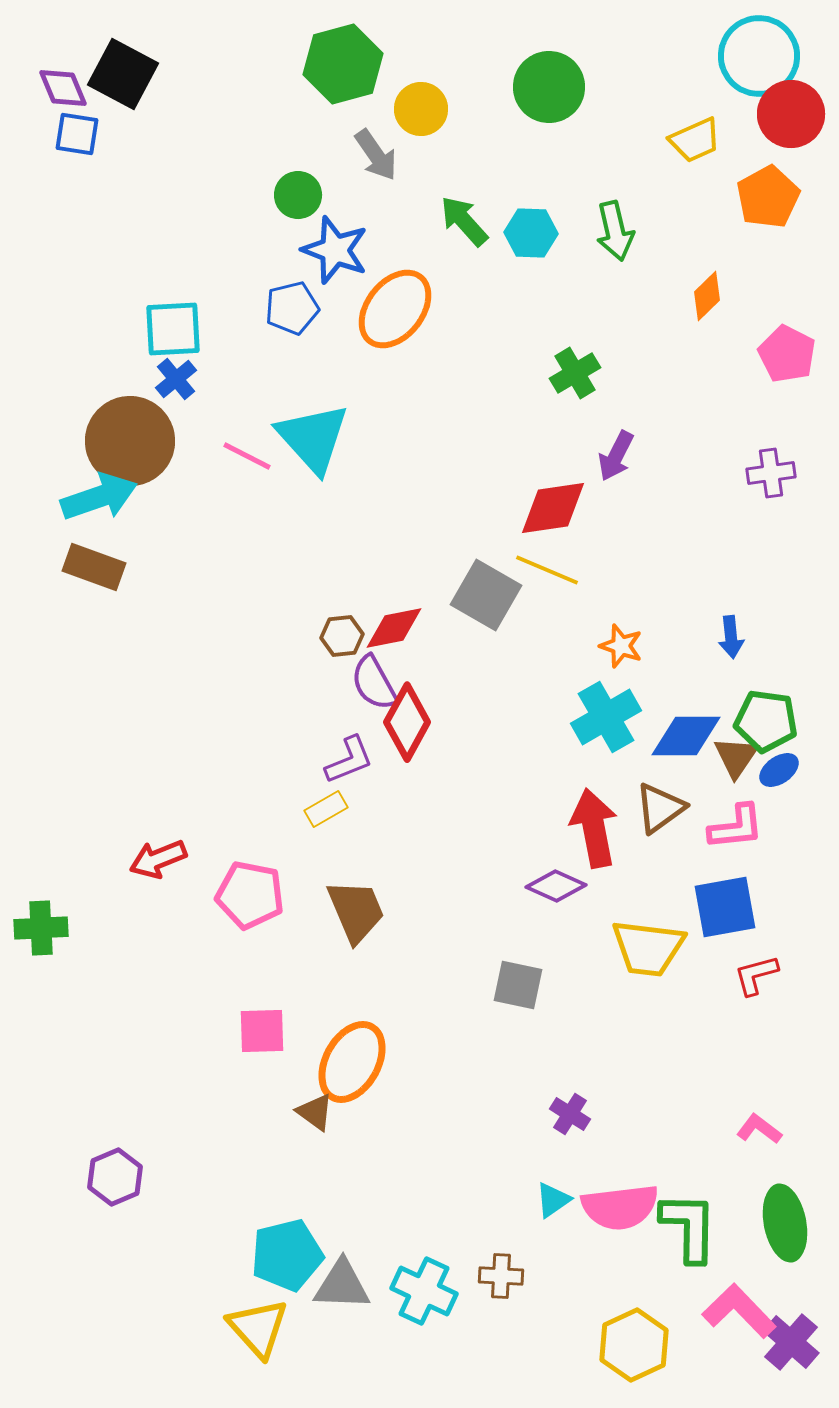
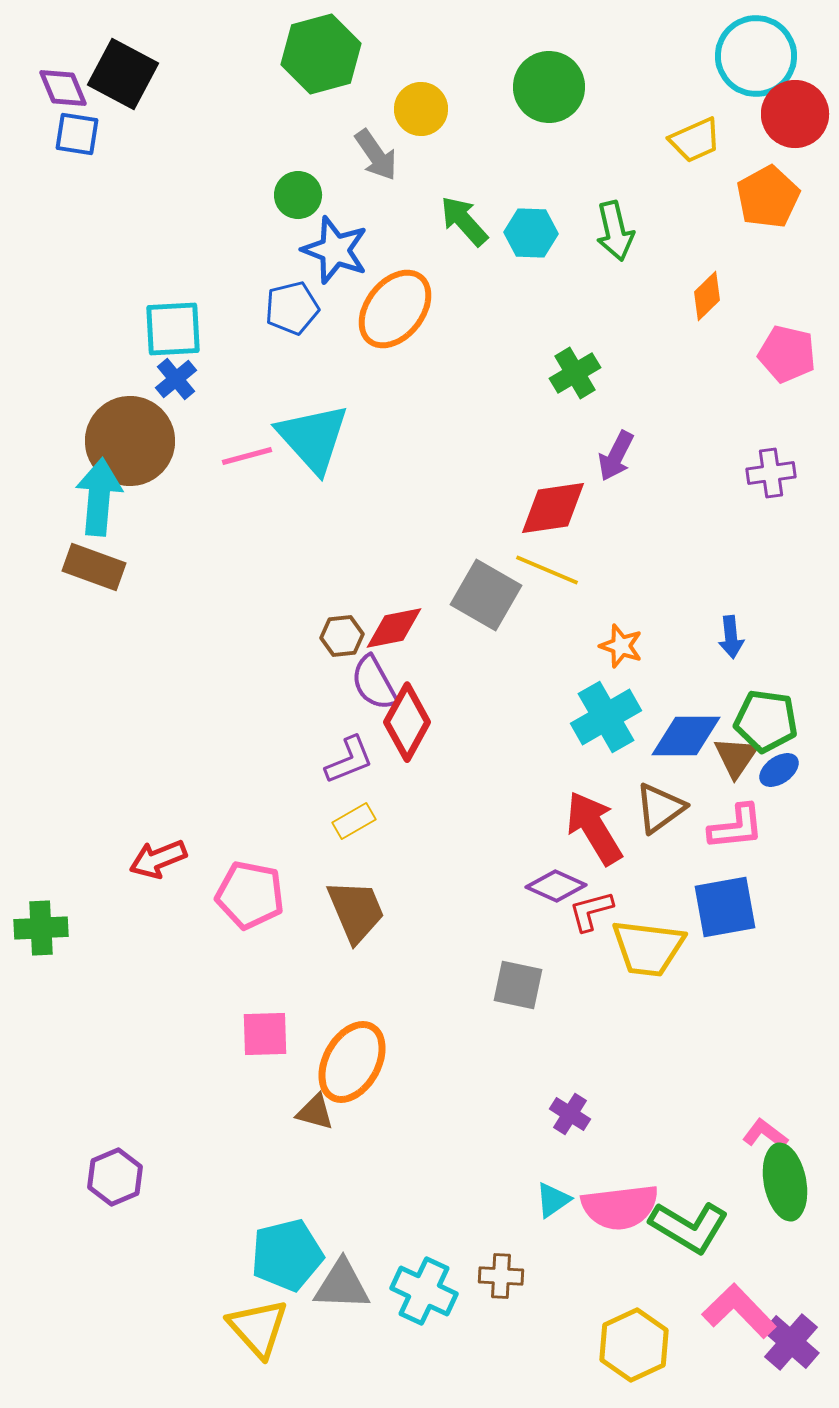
cyan circle at (759, 56): moved 3 px left
green hexagon at (343, 64): moved 22 px left, 10 px up
red circle at (791, 114): moved 4 px right
pink pentagon at (787, 354): rotated 14 degrees counterclockwise
pink line at (247, 456): rotated 42 degrees counterclockwise
cyan arrow at (99, 497): rotated 66 degrees counterclockwise
yellow rectangle at (326, 809): moved 28 px right, 12 px down
red arrow at (594, 828): rotated 20 degrees counterclockwise
red L-shape at (756, 975): moved 165 px left, 64 px up
pink square at (262, 1031): moved 3 px right, 3 px down
brown triangle at (315, 1112): rotated 21 degrees counterclockwise
pink L-shape at (759, 1129): moved 6 px right, 5 px down
green ellipse at (785, 1223): moved 41 px up
green L-shape at (689, 1227): rotated 120 degrees clockwise
